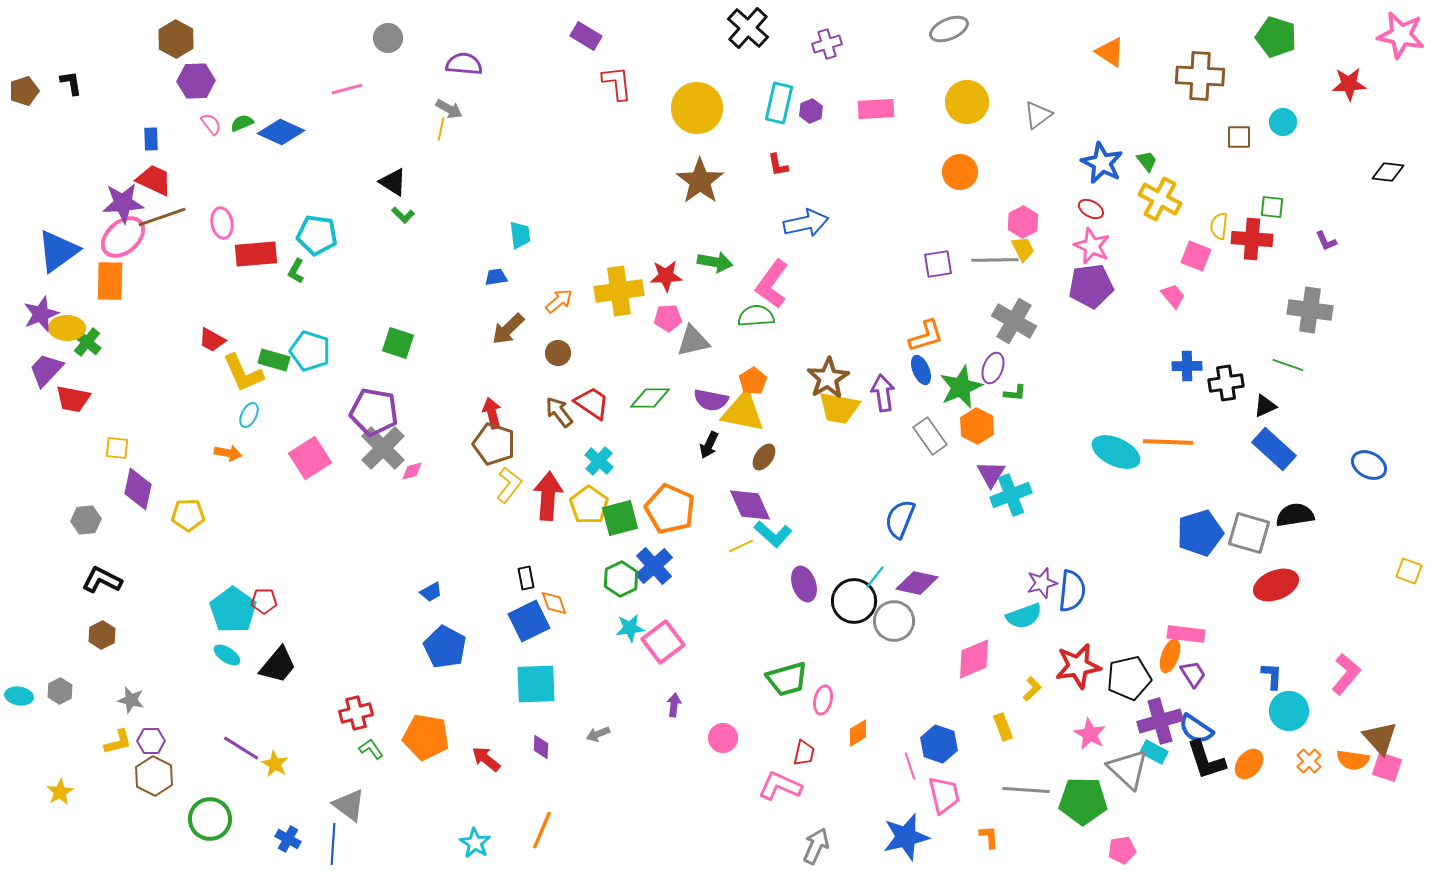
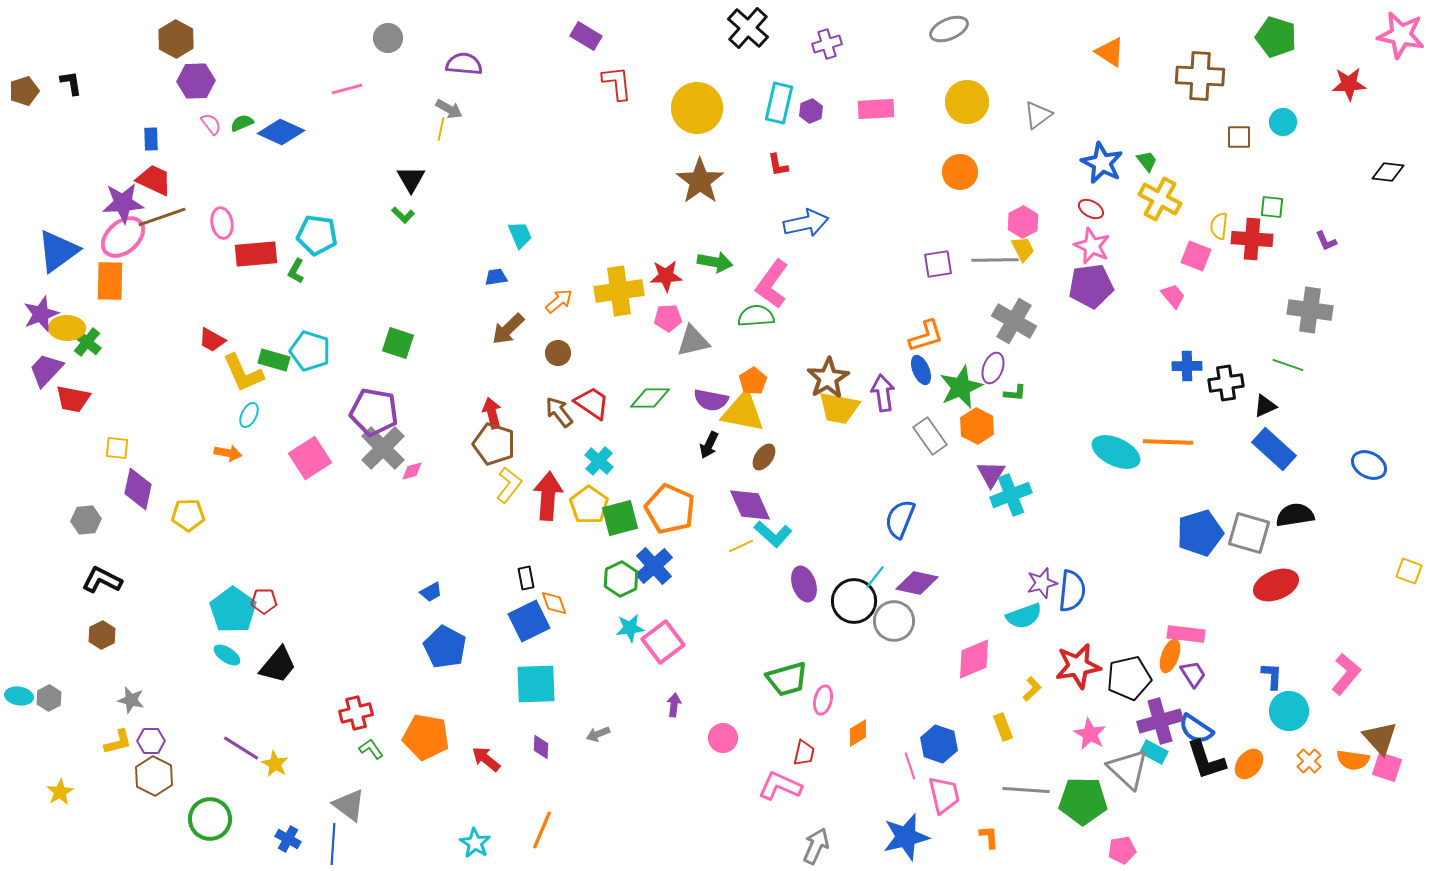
black triangle at (393, 182): moved 18 px right, 3 px up; rotated 28 degrees clockwise
cyan trapezoid at (520, 235): rotated 16 degrees counterclockwise
gray hexagon at (60, 691): moved 11 px left, 7 px down
